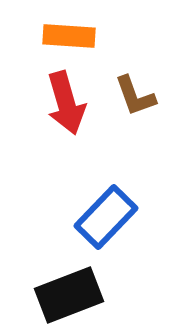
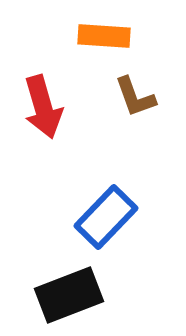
orange rectangle: moved 35 px right
brown L-shape: moved 1 px down
red arrow: moved 23 px left, 4 px down
